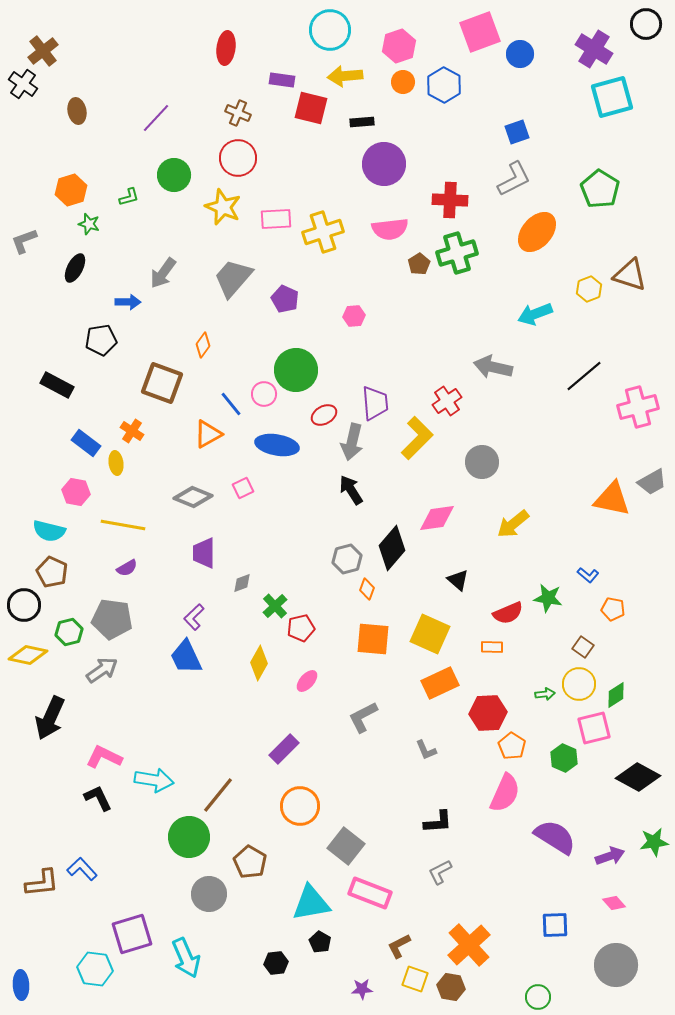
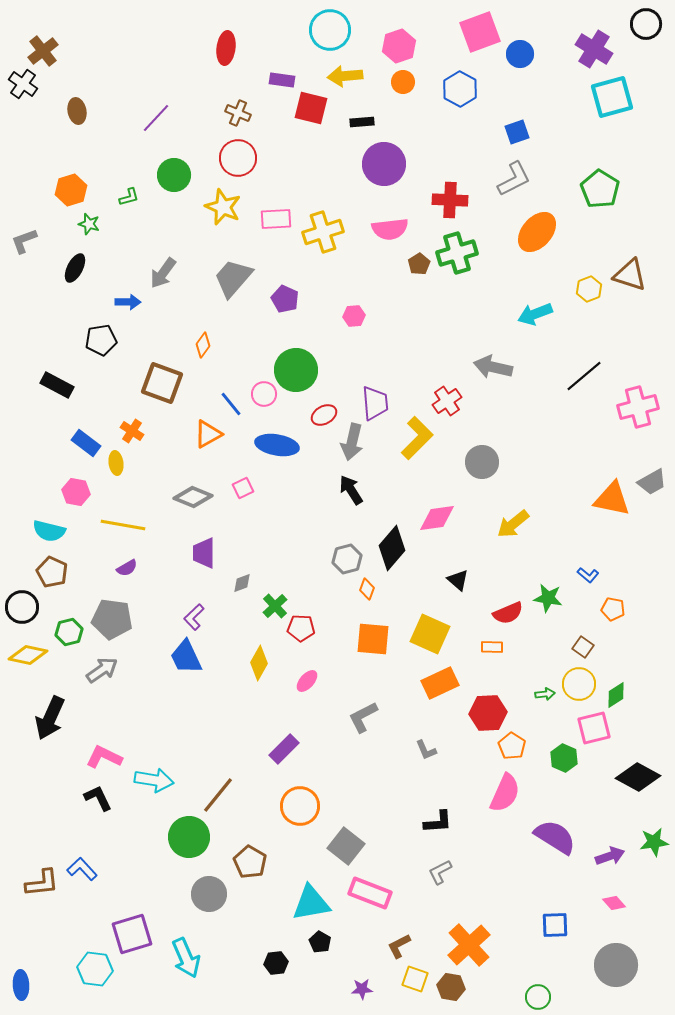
blue hexagon at (444, 85): moved 16 px right, 4 px down
black circle at (24, 605): moved 2 px left, 2 px down
red pentagon at (301, 628): rotated 16 degrees clockwise
